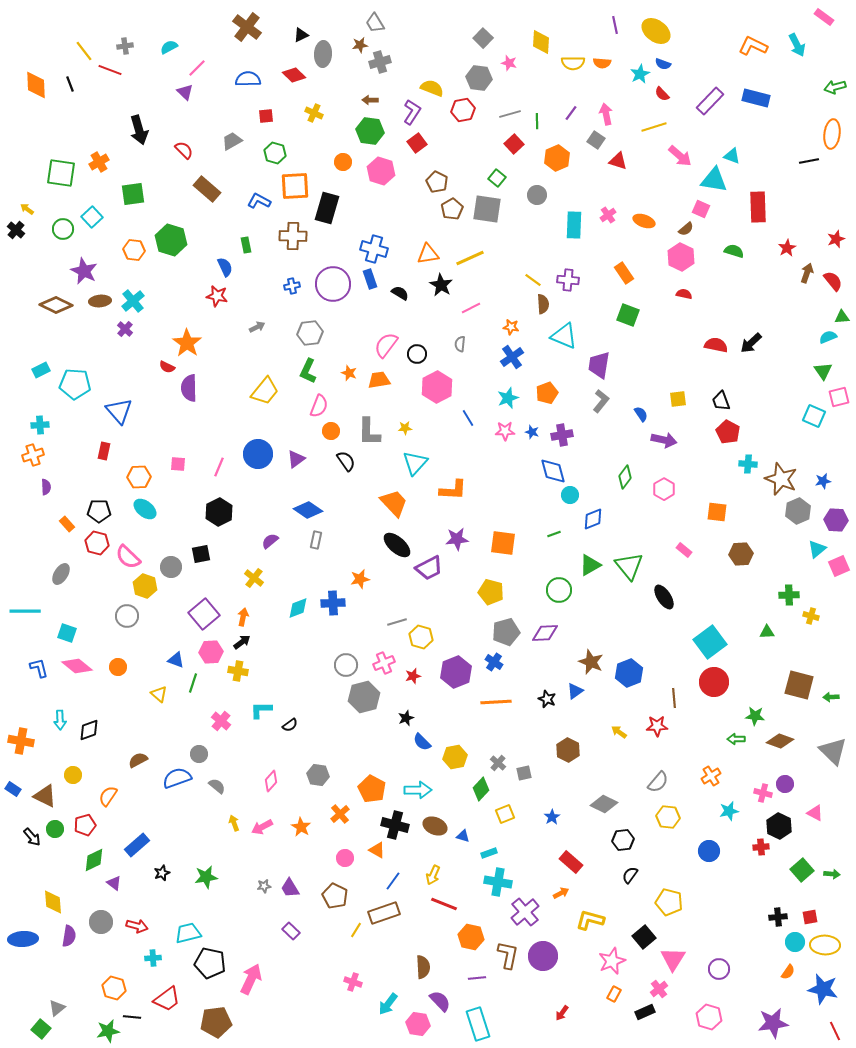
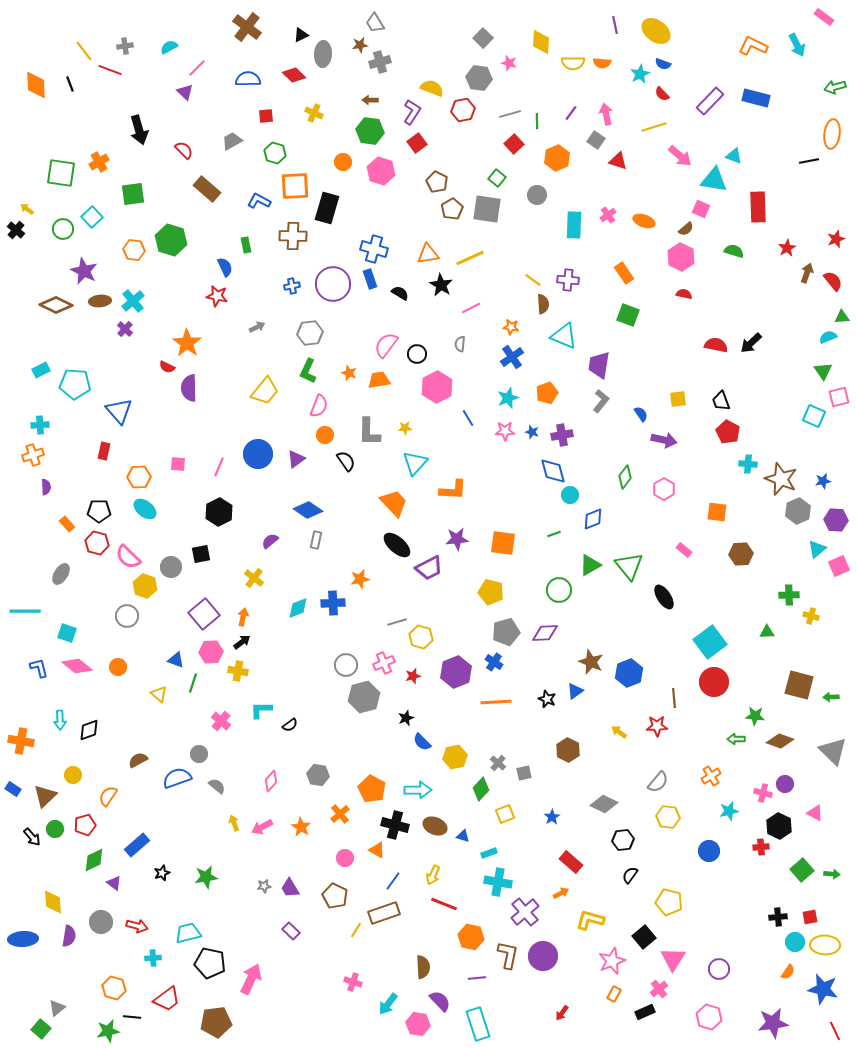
cyan triangle at (732, 156): moved 2 px right
orange circle at (331, 431): moved 6 px left, 4 px down
brown triangle at (45, 796): rotated 50 degrees clockwise
